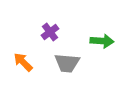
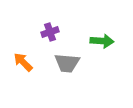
purple cross: rotated 18 degrees clockwise
